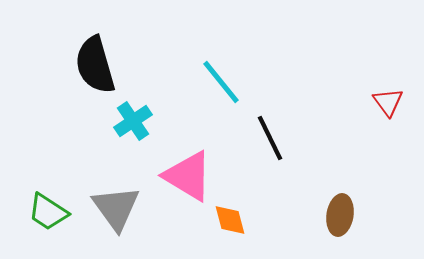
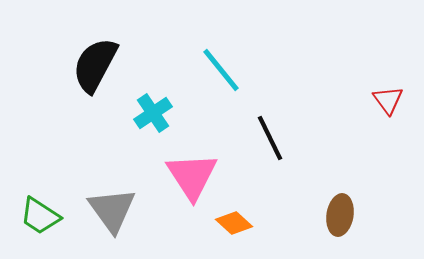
black semicircle: rotated 44 degrees clockwise
cyan line: moved 12 px up
red triangle: moved 2 px up
cyan cross: moved 20 px right, 8 px up
pink triangle: moved 4 px right; rotated 26 degrees clockwise
gray triangle: moved 4 px left, 2 px down
green trapezoid: moved 8 px left, 4 px down
orange diamond: moved 4 px right, 3 px down; rotated 33 degrees counterclockwise
